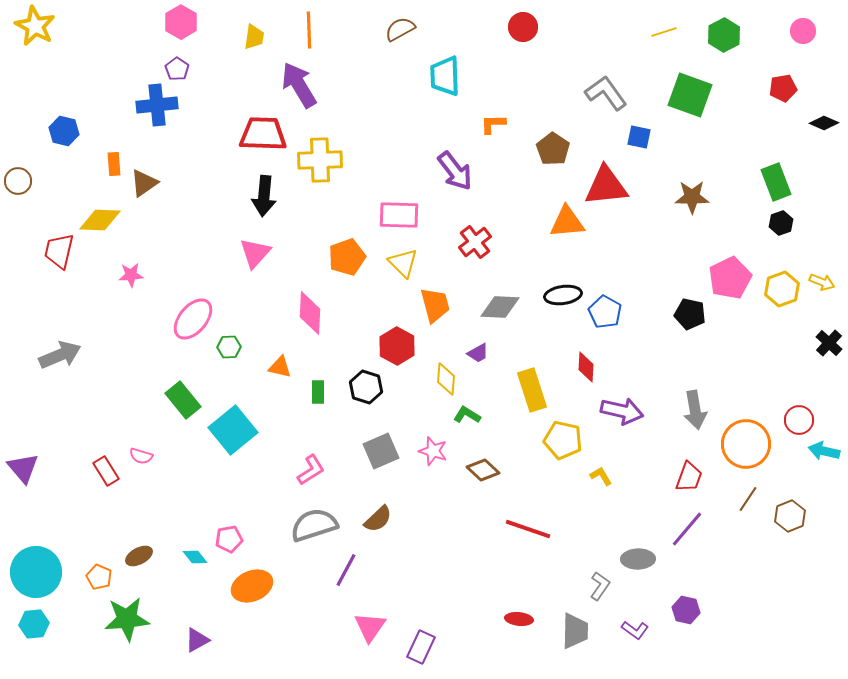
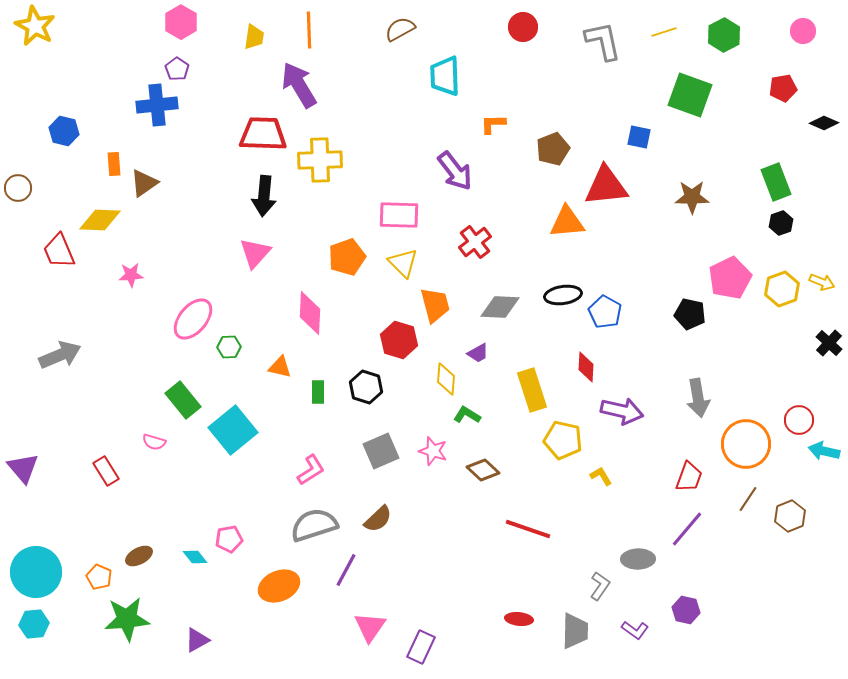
gray L-shape at (606, 93): moved 3 px left, 52 px up; rotated 24 degrees clockwise
brown pentagon at (553, 149): rotated 16 degrees clockwise
brown circle at (18, 181): moved 7 px down
red trapezoid at (59, 251): rotated 36 degrees counterclockwise
red hexagon at (397, 346): moved 2 px right, 6 px up; rotated 12 degrees counterclockwise
gray arrow at (695, 410): moved 3 px right, 12 px up
pink semicircle at (141, 456): moved 13 px right, 14 px up
orange ellipse at (252, 586): moved 27 px right
